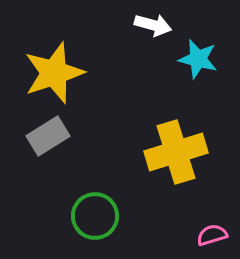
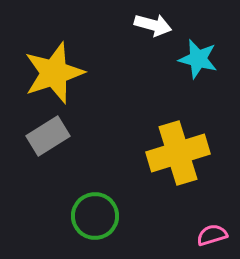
yellow cross: moved 2 px right, 1 px down
